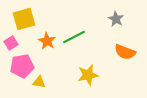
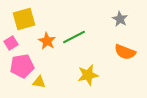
gray star: moved 4 px right
